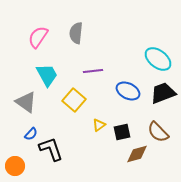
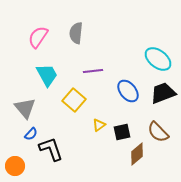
blue ellipse: rotated 25 degrees clockwise
gray triangle: moved 1 px left, 6 px down; rotated 15 degrees clockwise
brown diamond: rotated 25 degrees counterclockwise
